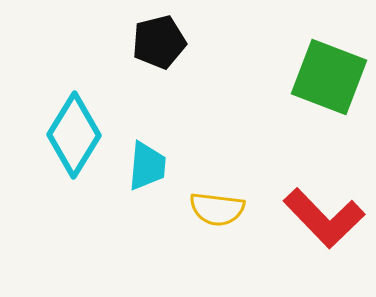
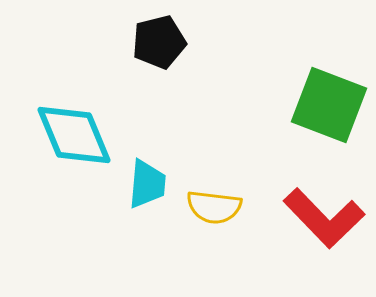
green square: moved 28 px down
cyan diamond: rotated 54 degrees counterclockwise
cyan trapezoid: moved 18 px down
yellow semicircle: moved 3 px left, 2 px up
